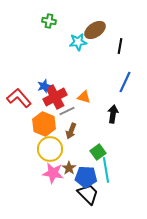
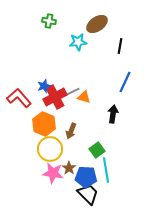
brown ellipse: moved 2 px right, 6 px up
gray line: moved 5 px right, 19 px up
green square: moved 1 px left, 2 px up
